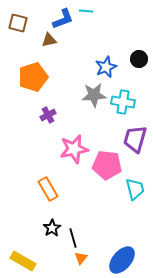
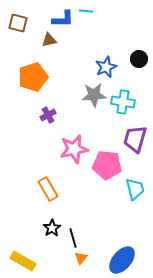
blue L-shape: rotated 20 degrees clockwise
